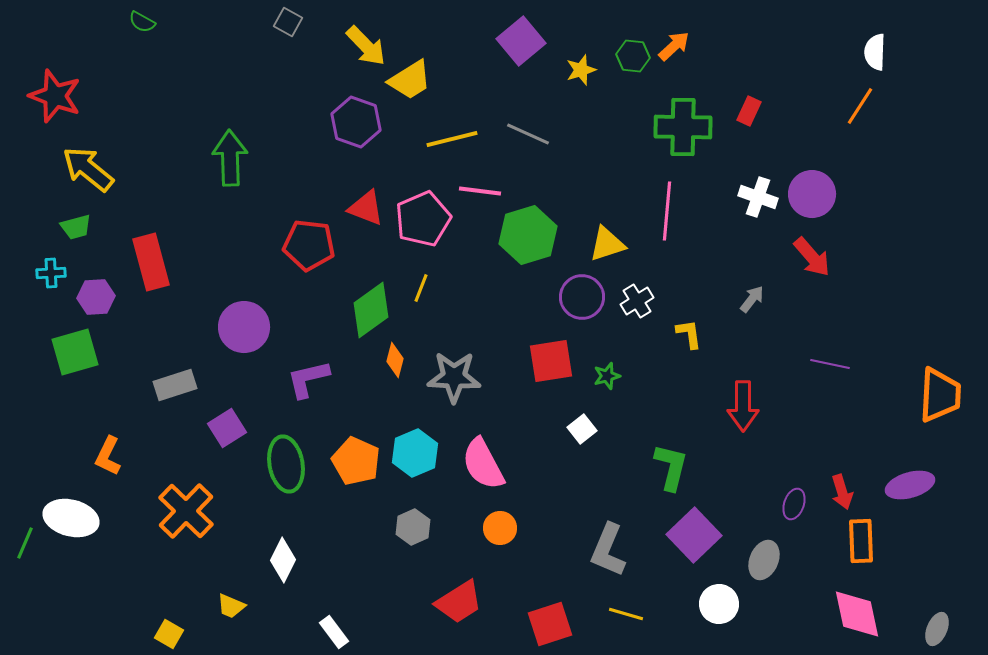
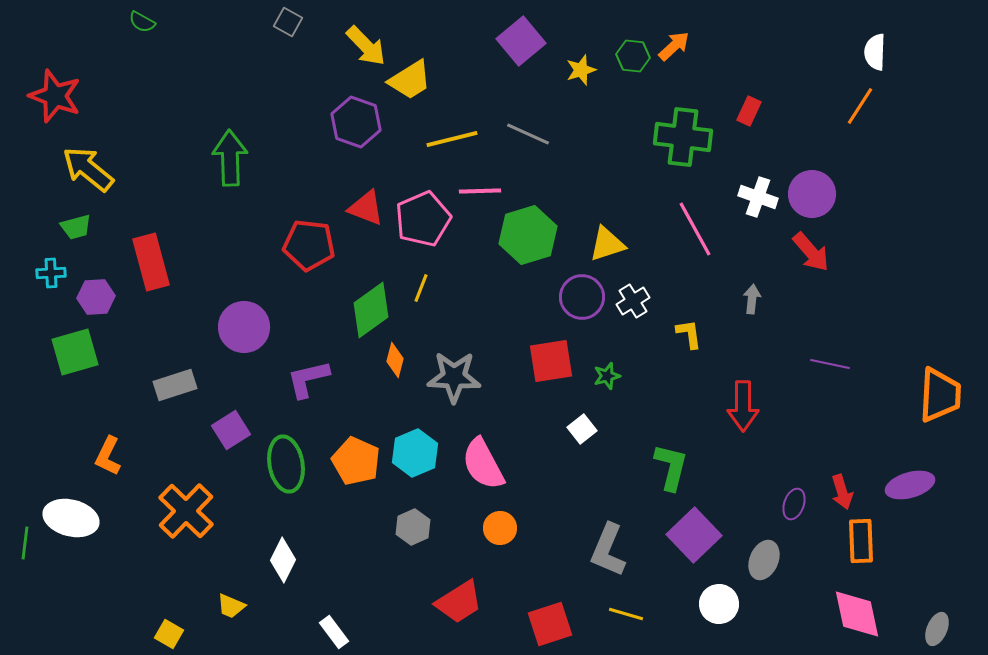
green cross at (683, 127): moved 10 px down; rotated 6 degrees clockwise
pink line at (480, 191): rotated 9 degrees counterclockwise
pink line at (667, 211): moved 28 px right, 18 px down; rotated 34 degrees counterclockwise
red arrow at (812, 257): moved 1 px left, 5 px up
gray arrow at (752, 299): rotated 32 degrees counterclockwise
white cross at (637, 301): moved 4 px left
purple square at (227, 428): moved 4 px right, 2 px down
green line at (25, 543): rotated 16 degrees counterclockwise
